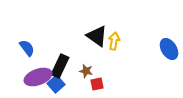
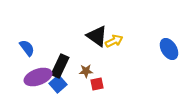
yellow arrow: rotated 54 degrees clockwise
brown star: rotated 16 degrees counterclockwise
blue square: moved 2 px right
